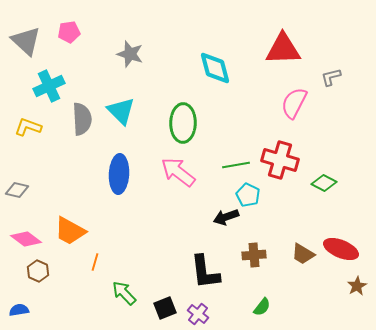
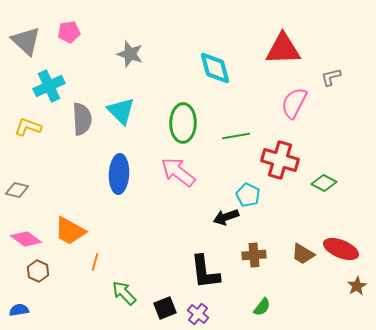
green line: moved 29 px up
